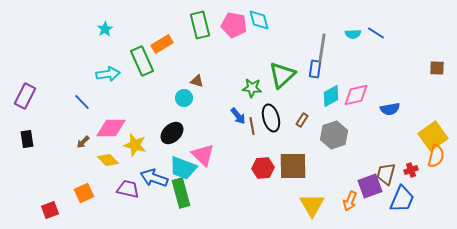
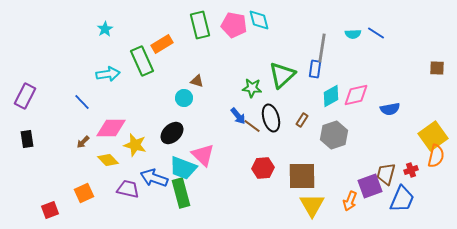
brown line at (252, 126): rotated 42 degrees counterclockwise
brown square at (293, 166): moved 9 px right, 10 px down
